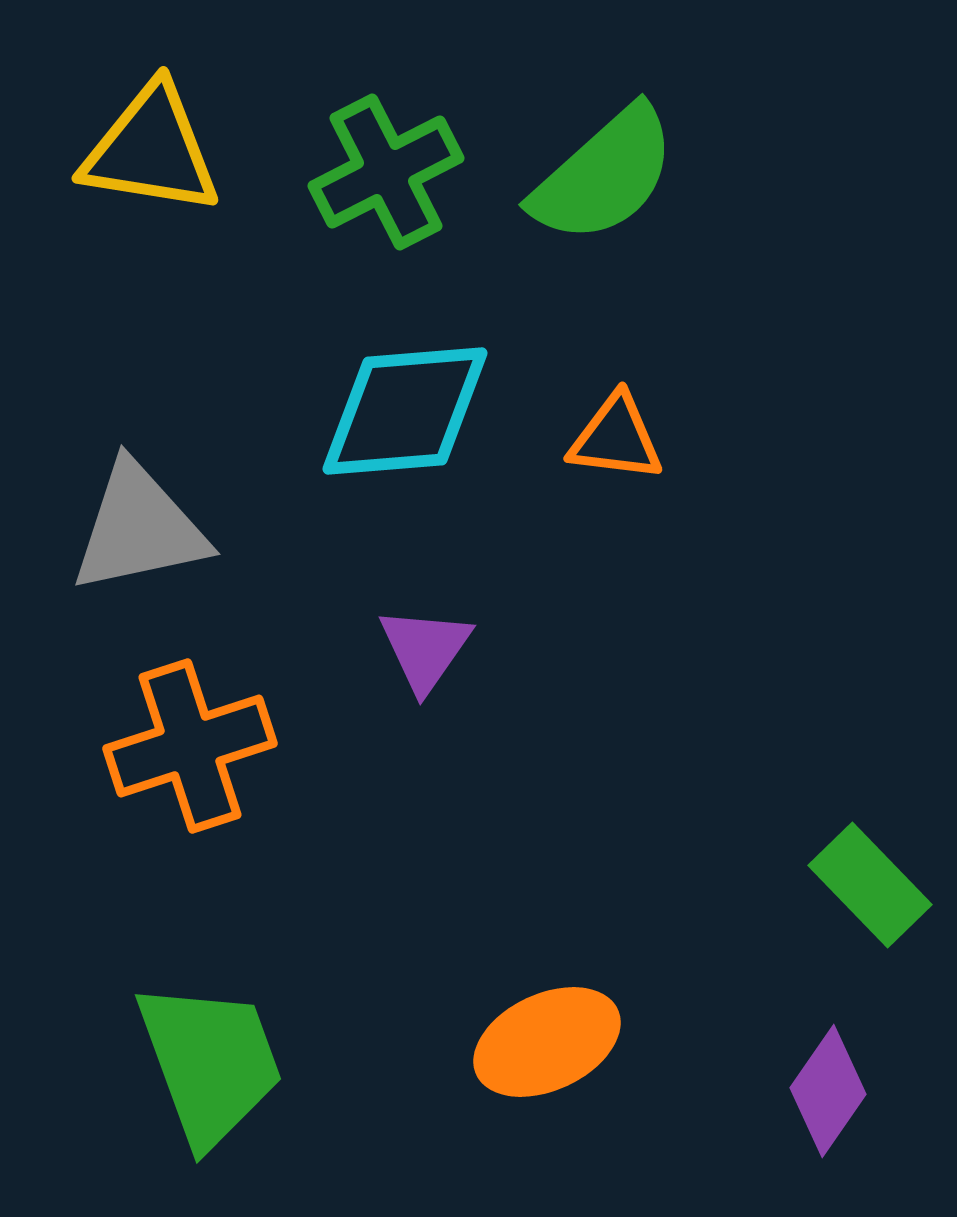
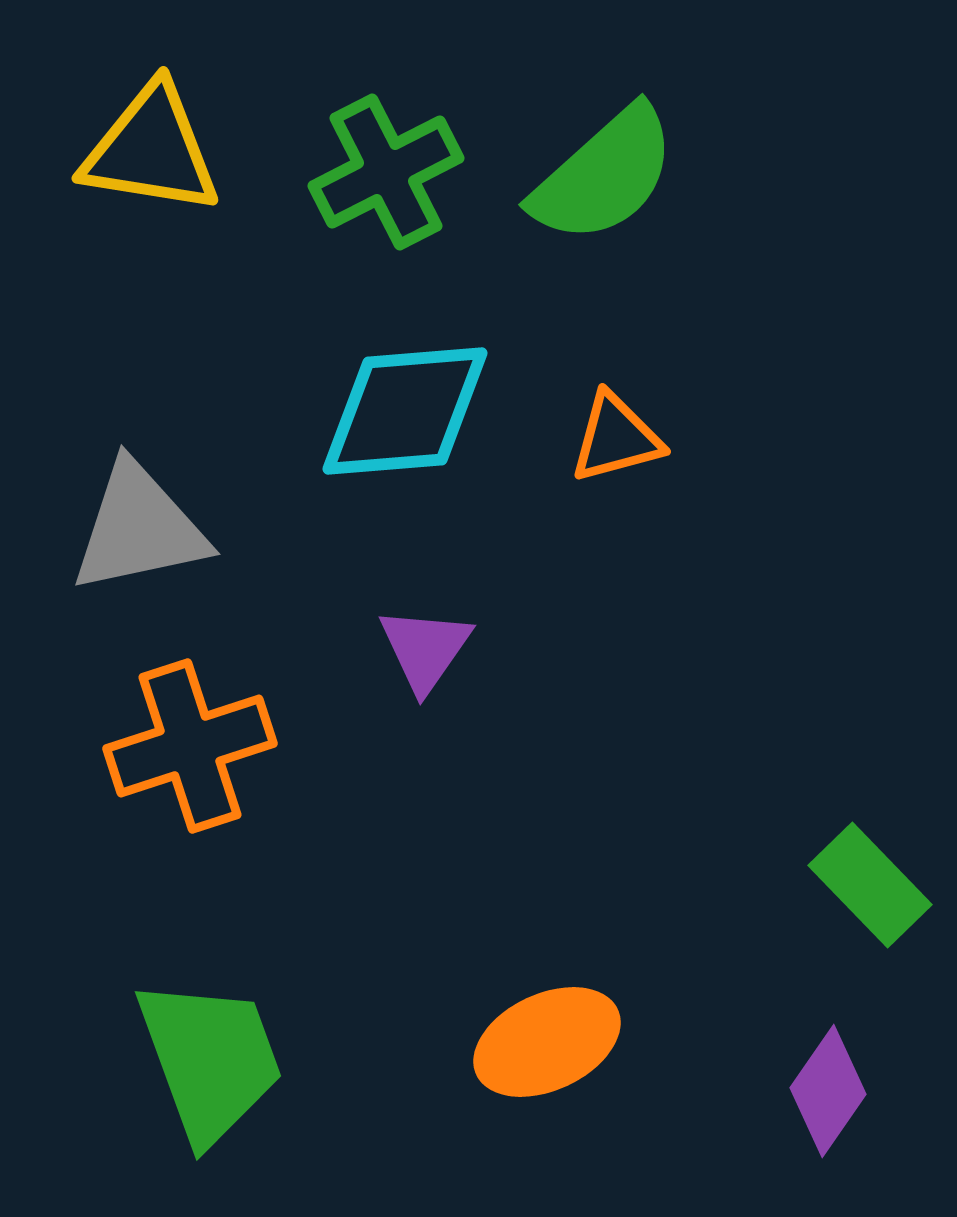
orange triangle: rotated 22 degrees counterclockwise
green trapezoid: moved 3 px up
